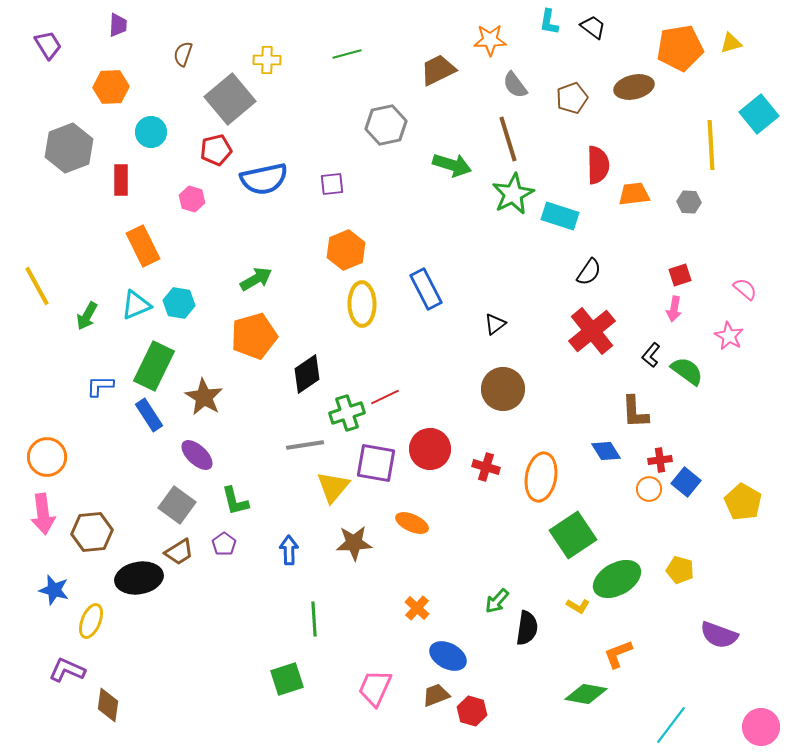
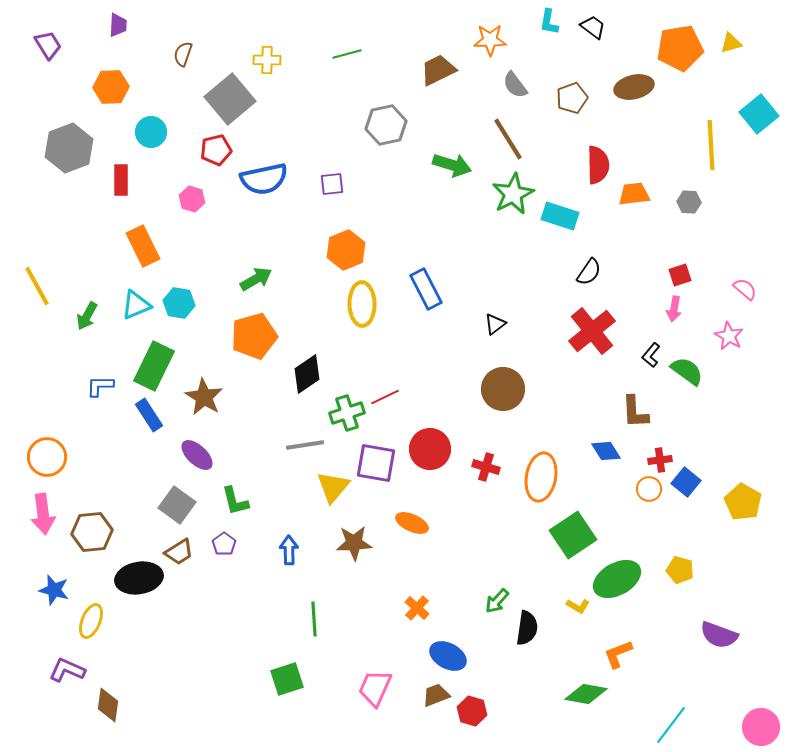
brown line at (508, 139): rotated 15 degrees counterclockwise
